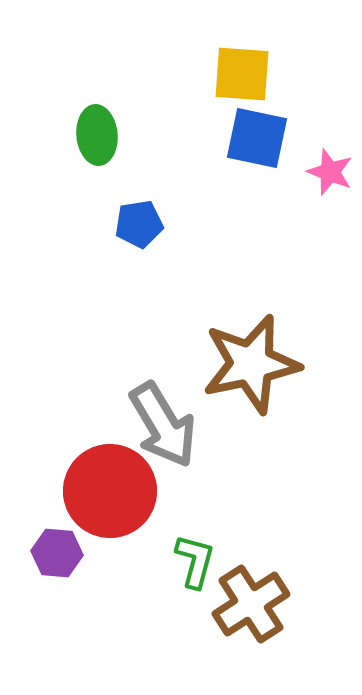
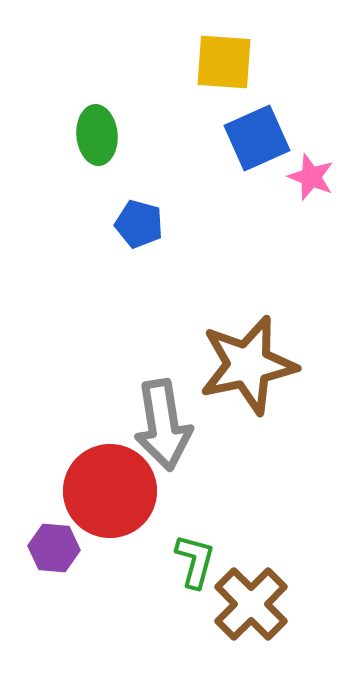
yellow square: moved 18 px left, 12 px up
blue square: rotated 36 degrees counterclockwise
pink star: moved 19 px left, 5 px down
blue pentagon: rotated 24 degrees clockwise
brown star: moved 3 px left, 1 px down
gray arrow: rotated 22 degrees clockwise
purple hexagon: moved 3 px left, 5 px up
brown cross: rotated 12 degrees counterclockwise
